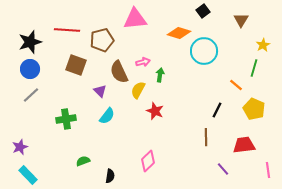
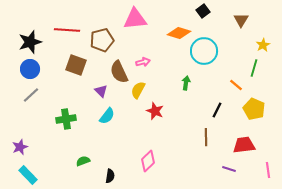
green arrow: moved 26 px right, 8 px down
purple triangle: moved 1 px right
purple line: moved 6 px right; rotated 32 degrees counterclockwise
